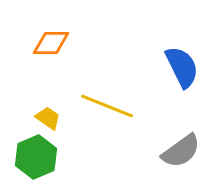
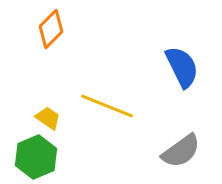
orange diamond: moved 14 px up; rotated 45 degrees counterclockwise
